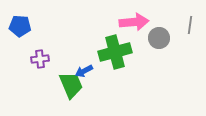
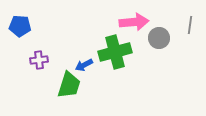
purple cross: moved 1 px left, 1 px down
blue arrow: moved 6 px up
green trapezoid: moved 2 px left; rotated 40 degrees clockwise
